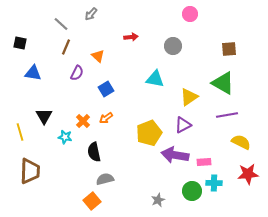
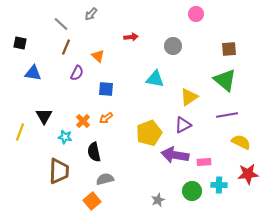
pink circle: moved 6 px right
green triangle: moved 2 px right, 3 px up; rotated 10 degrees clockwise
blue square: rotated 35 degrees clockwise
yellow line: rotated 36 degrees clockwise
brown trapezoid: moved 29 px right
cyan cross: moved 5 px right, 2 px down
